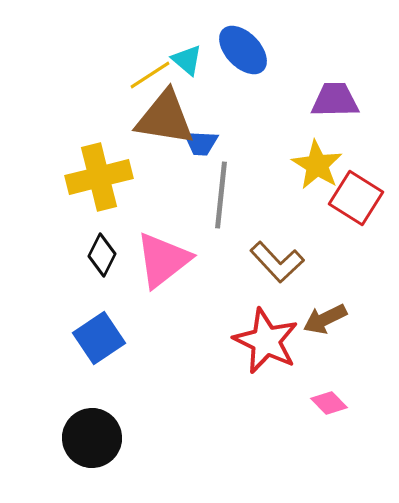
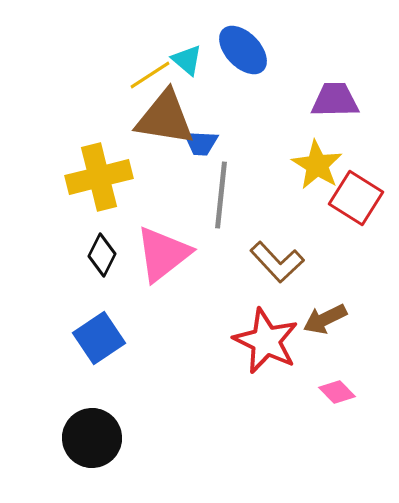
pink triangle: moved 6 px up
pink diamond: moved 8 px right, 11 px up
